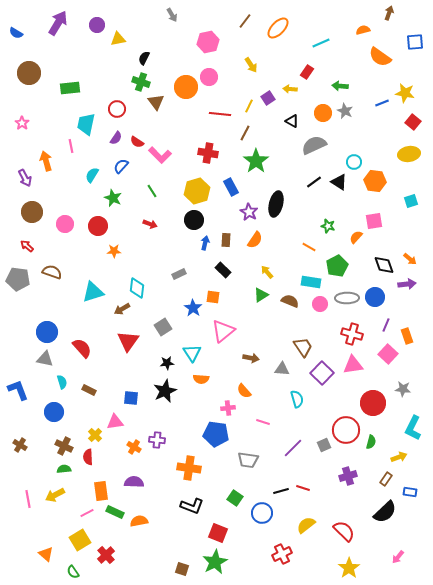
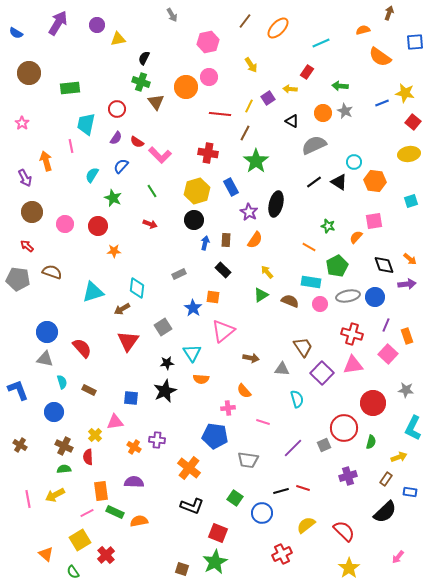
gray ellipse at (347, 298): moved 1 px right, 2 px up; rotated 10 degrees counterclockwise
gray star at (403, 389): moved 3 px right, 1 px down
red circle at (346, 430): moved 2 px left, 2 px up
blue pentagon at (216, 434): moved 1 px left, 2 px down
orange cross at (189, 468): rotated 30 degrees clockwise
